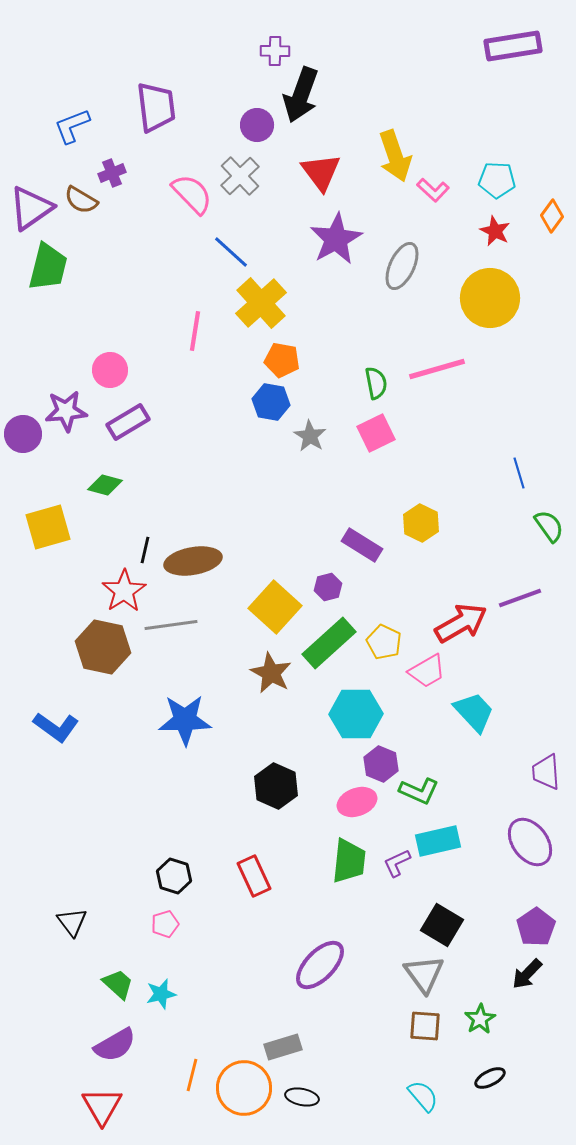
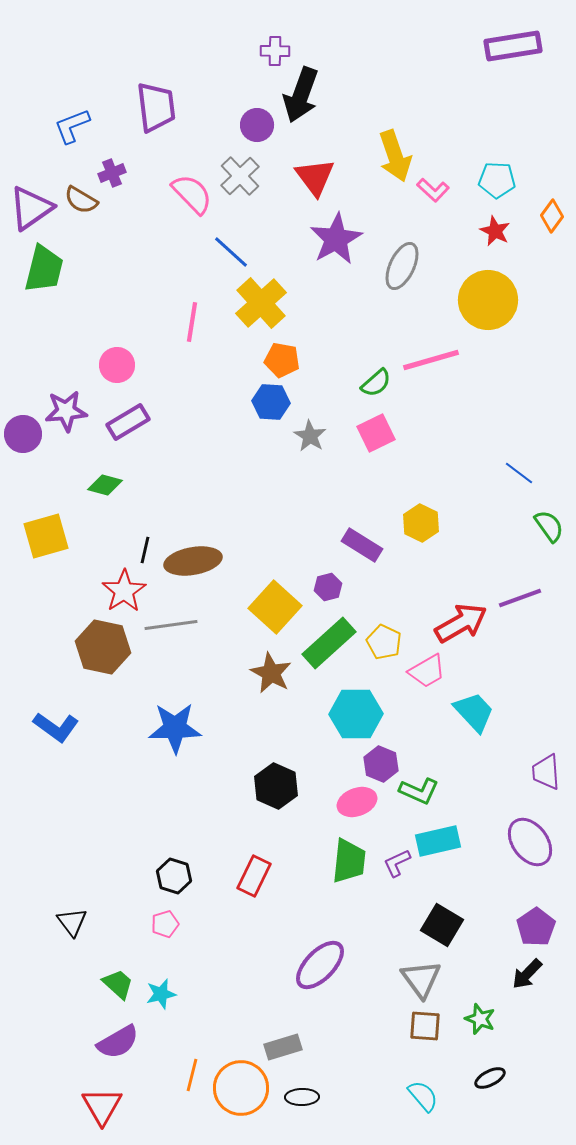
red triangle at (321, 172): moved 6 px left, 5 px down
green trapezoid at (48, 267): moved 4 px left, 2 px down
yellow circle at (490, 298): moved 2 px left, 2 px down
pink line at (195, 331): moved 3 px left, 9 px up
pink line at (437, 369): moved 6 px left, 9 px up
pink circle at (110, 370): moved 7 px right, 5 px up
green semicircle at (376, 383): rotated 60 degrees clockwise
blue hexagon at (271, 402): rotated 6 degrees counterclockwise
blue line at (519, 473): rotated 36 degrees counterclockwise
yellow square at (48, 527): moved 2 px left, 9 px down
blue star at (185, 720): moved 10 px left, 8 px down
red rectangle at (254, 876): rotated 51 degrees clockwise
gray triangle at (424, 974): moved 3 px left, 5 px down
green star at (480, 1019): rotated 20 degrees counterclockwise
purple semicircle at (115, 1045): moved 3 px right, 3 px up
orange circle at (244, 1088): moved 3 px left
black ellipse at (302, 1097): rotated 12 degrees counterclockwise
